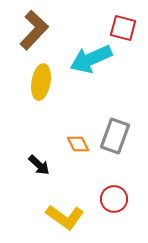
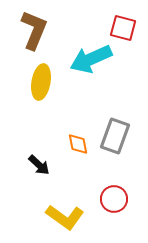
brown L-shape: rotated 21 degrees counterclockwise
orange diamond: rotated 15 degrees clockwise
